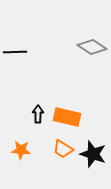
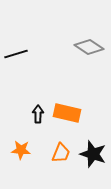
gray diamond: moved 3 px left
black line: moved 1 px right, 2 px down; rotated 15 degrees counterclockwise
orange rectangle: moved 4 px up
orange trapezoid: moved 2 px left, 4 px down; rotated 100 degrees counterclockwise
